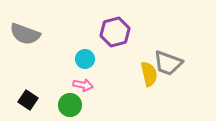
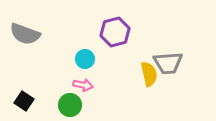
gray trapezoid: rotated 24 degrees counterclockwise
black square: moved 4 px left, 1 px down
